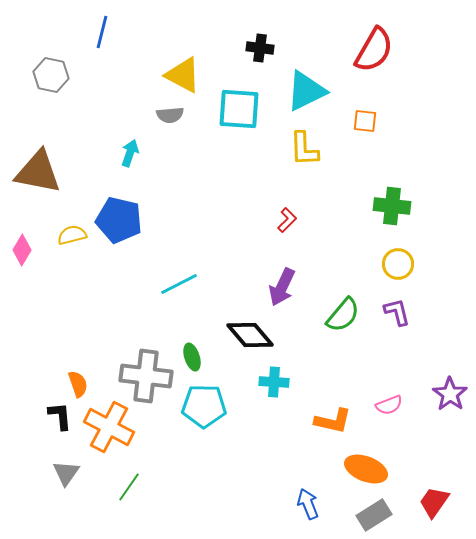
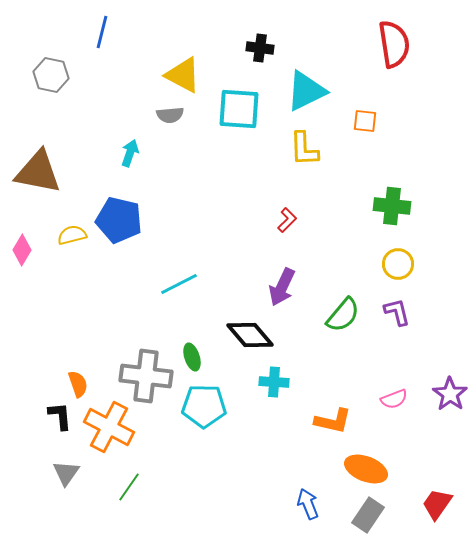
red semicircle: moved 20 px right, 6 px up; rotated 39 degrees counterclockwise
pink semicircle: moved 5 px right, 6 px up
red trapezoid: moved 3 px right, 2 px down
gray rectangle: moved 6 px left; rotated 24 degrees counterclockwise
